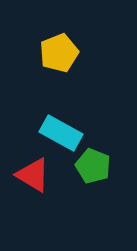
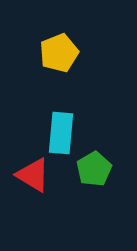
cyan rectangle: rotated 66 degrees clockwise
green pentagon: moved 1 px right, 3 px down; rotated 20 degrees clockwise
